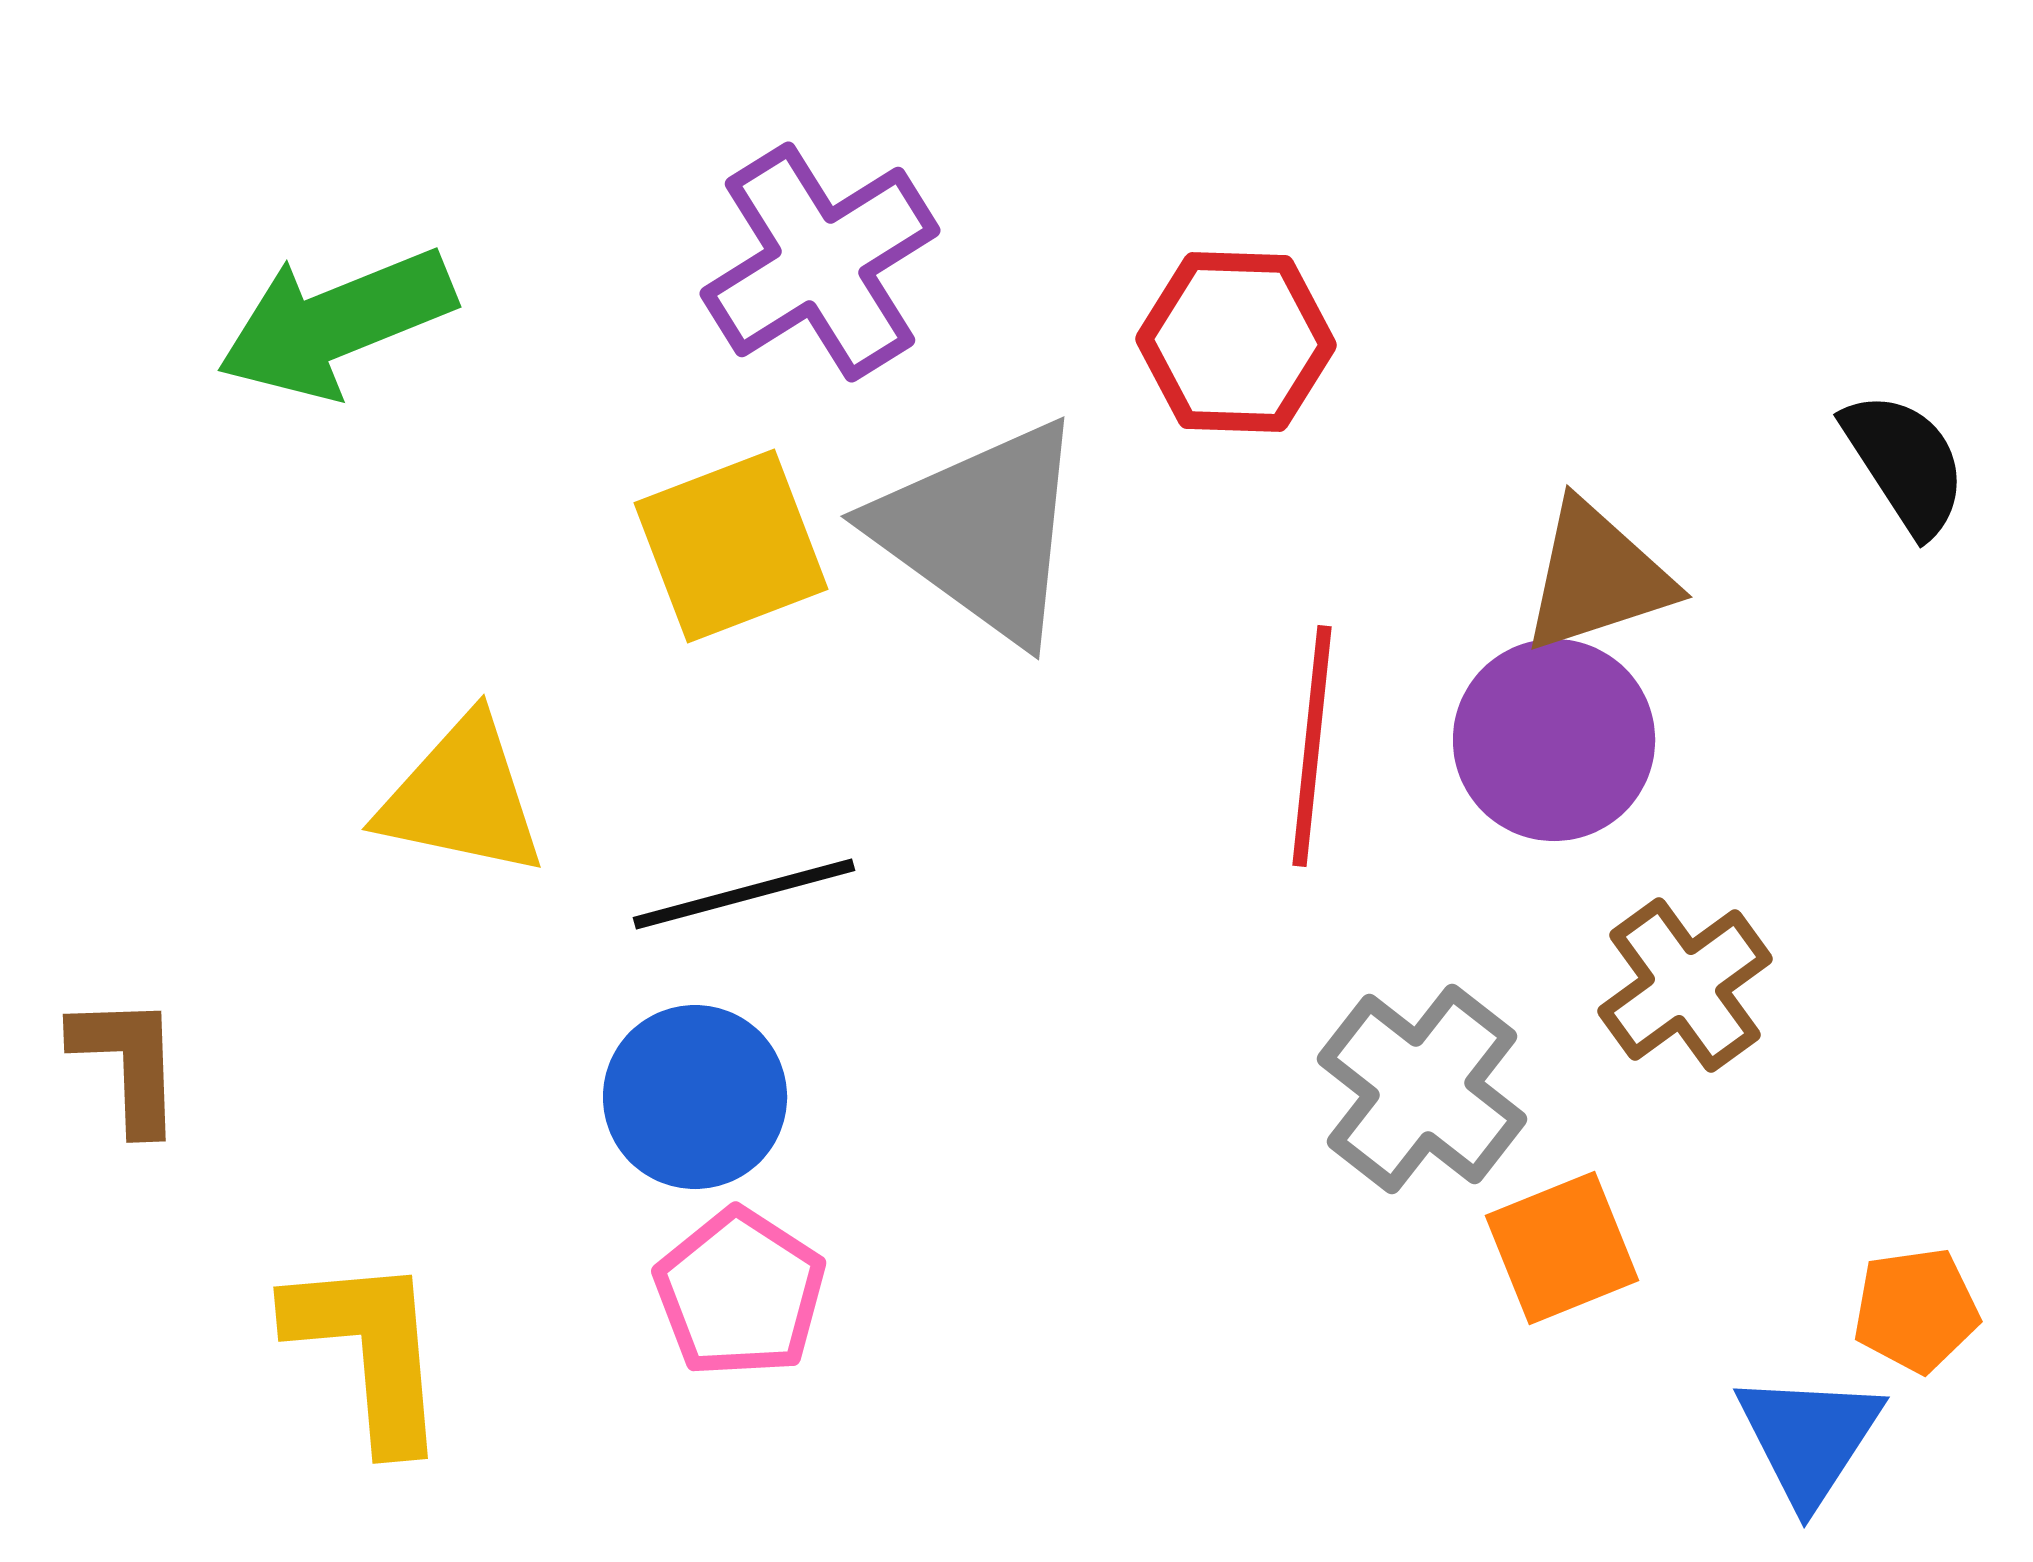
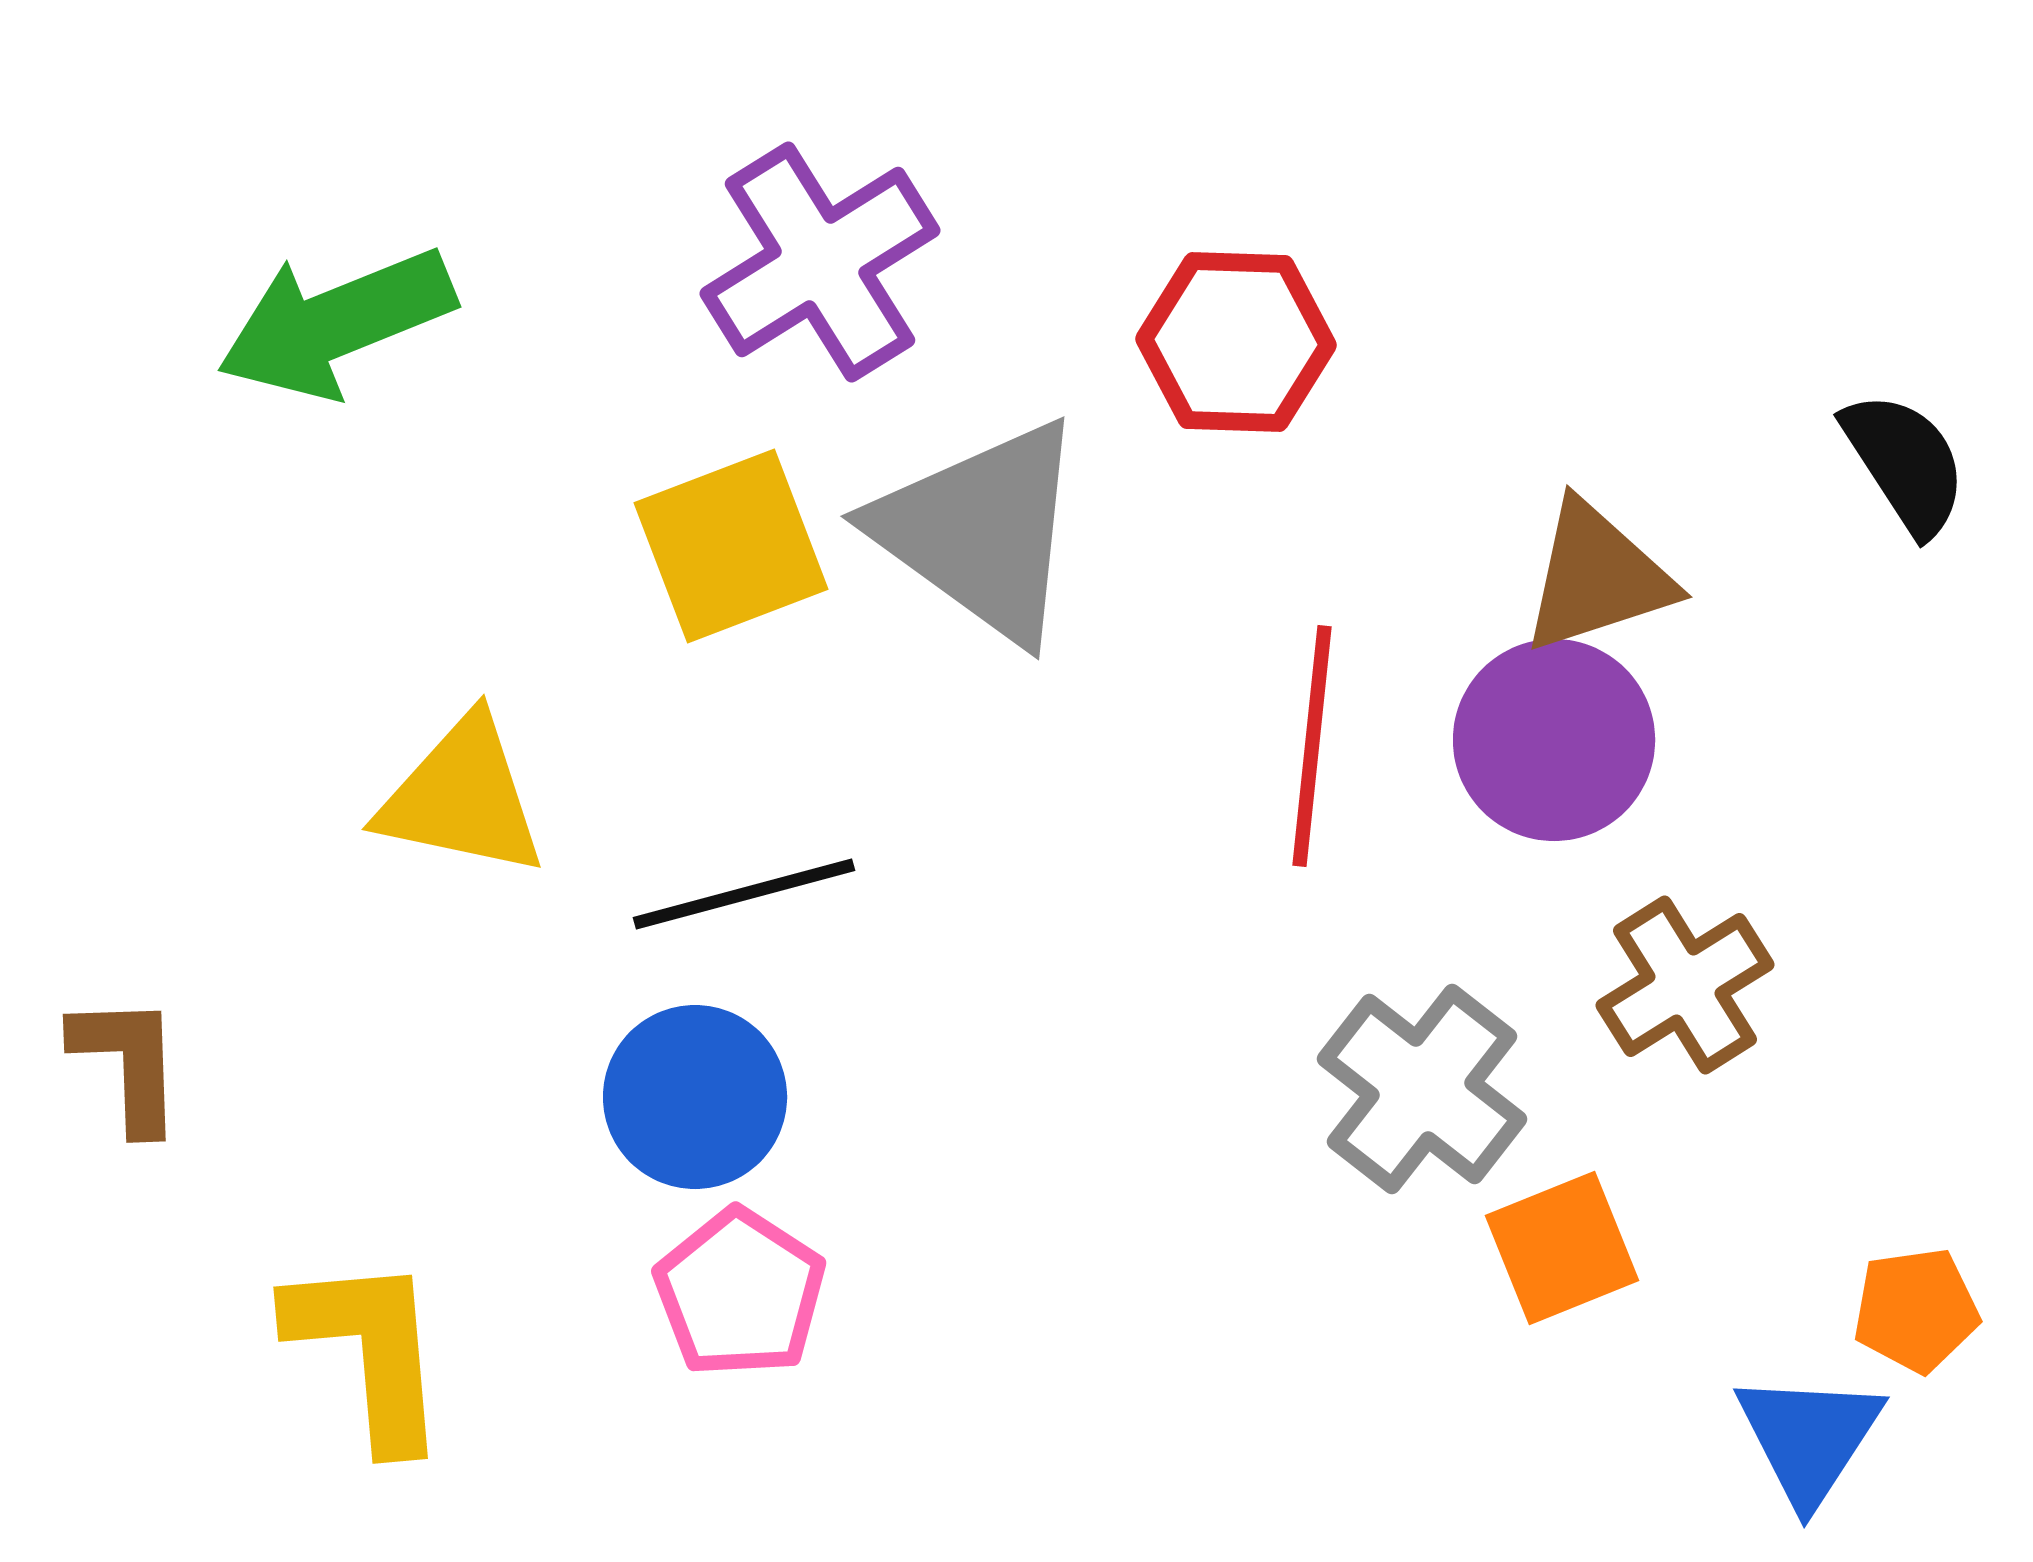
brown cross: rotated 4 degrees clockwise
